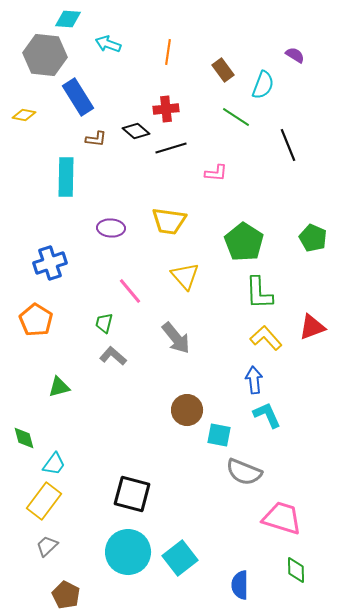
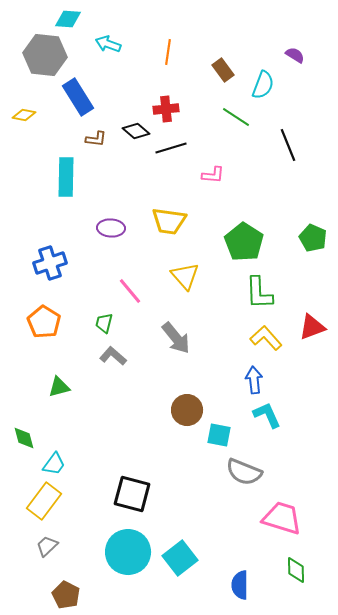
pink L-shape at (216, 173): moved 3 px left, 2 px down
orange pentagon at (36, 320): moved 8 px right, 2 px down
